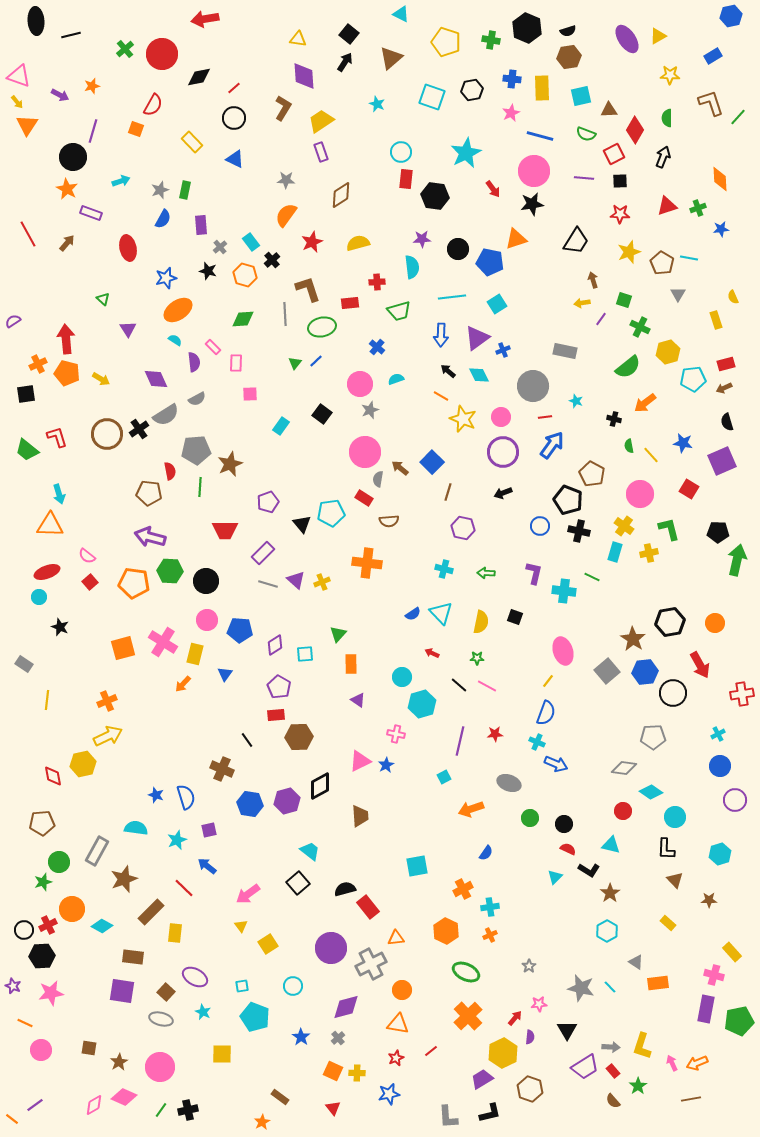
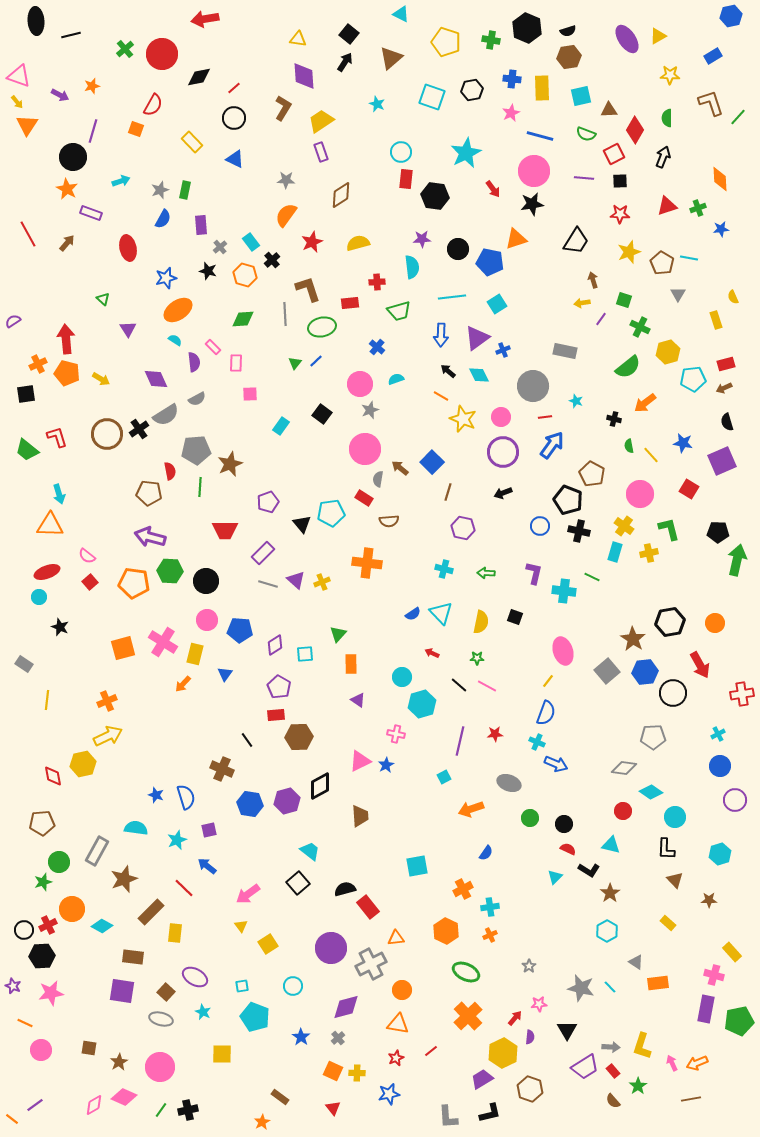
pink circle at (365, 452): moved 3 px up
